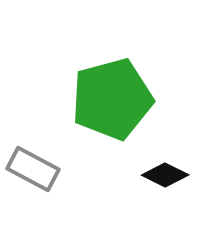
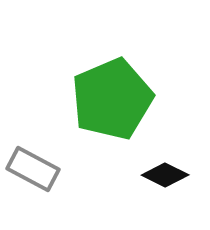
green pentagon: rotated 8 degrees counterclockwise
